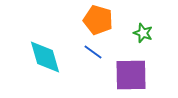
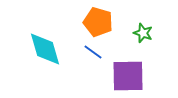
orange pentagon: moved 2 px down
cyan diamond: moved 8 px up
purple square: moved 3 px left, 1 px down
